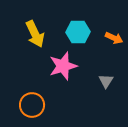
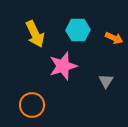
cyan hexagon: moved 2 px up
